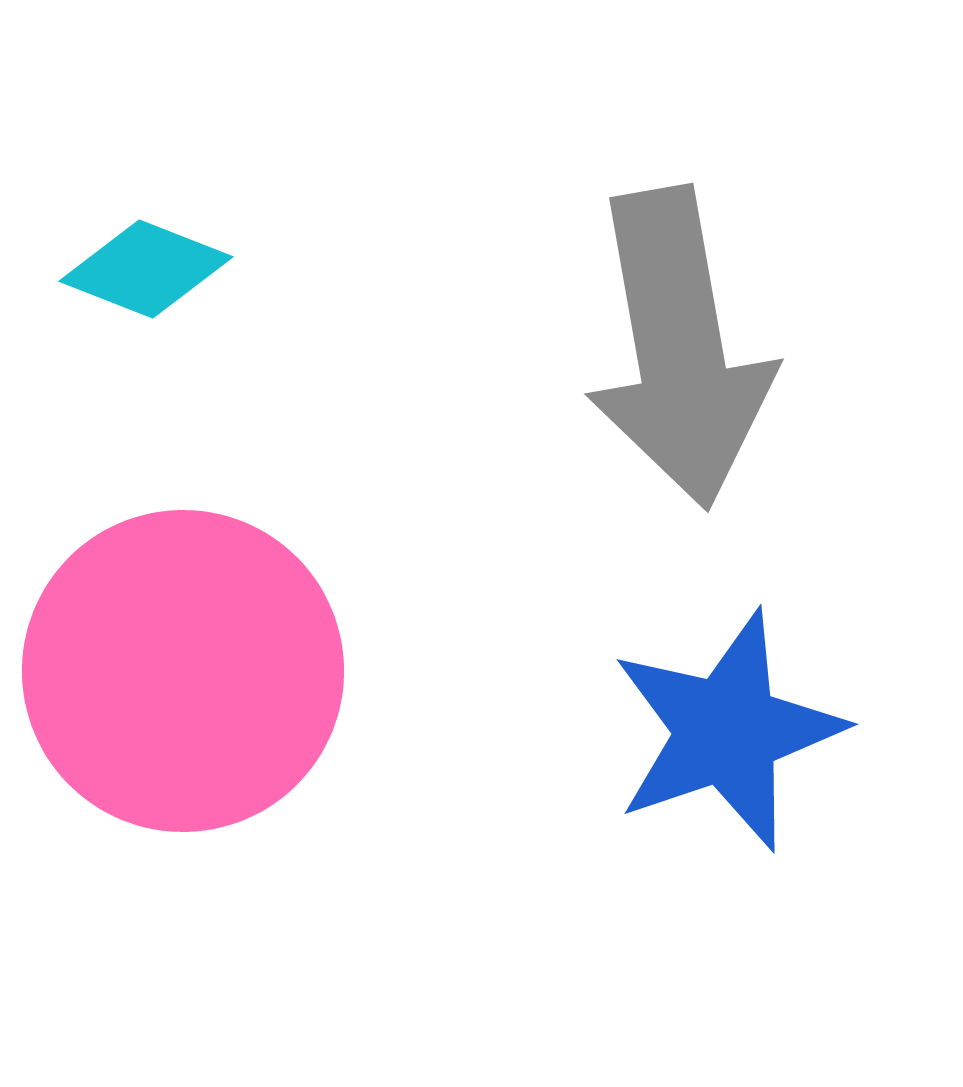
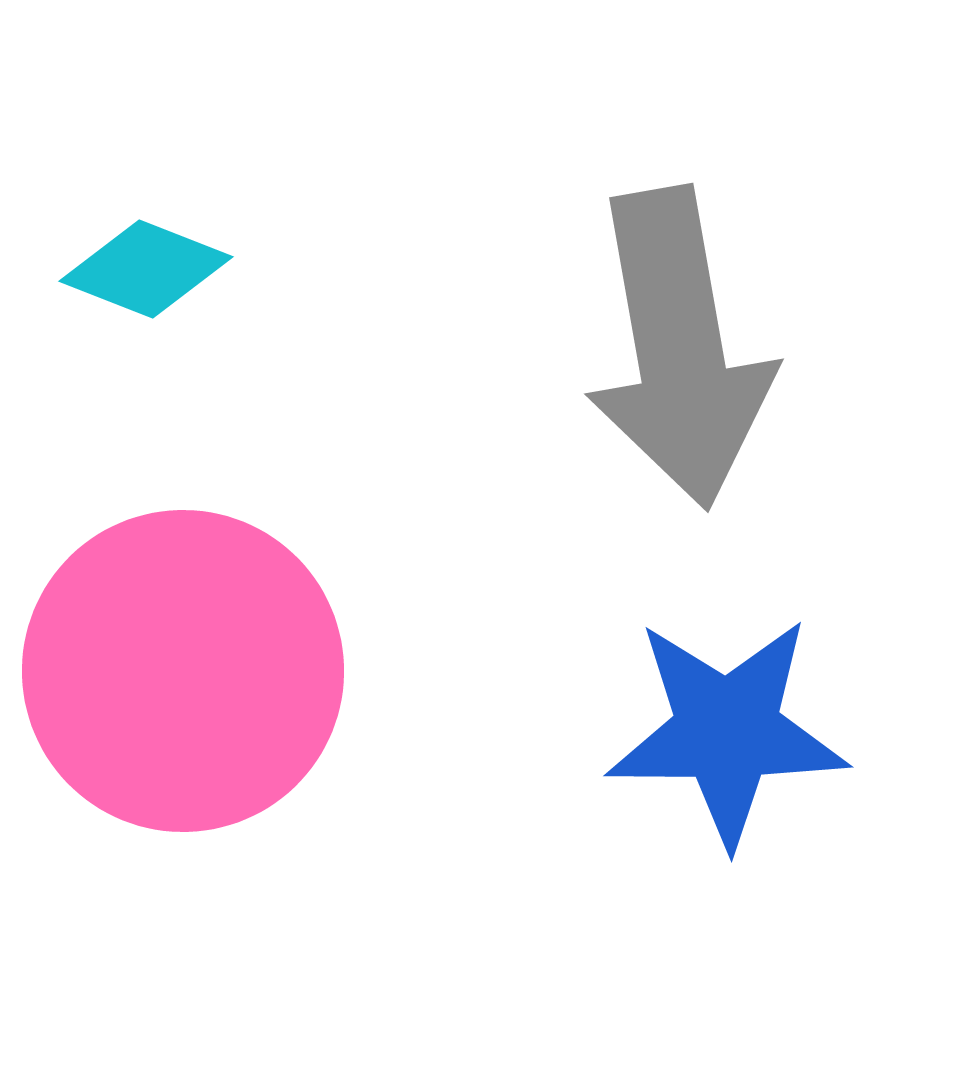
blue star: rotated 19 degrees clockwise
